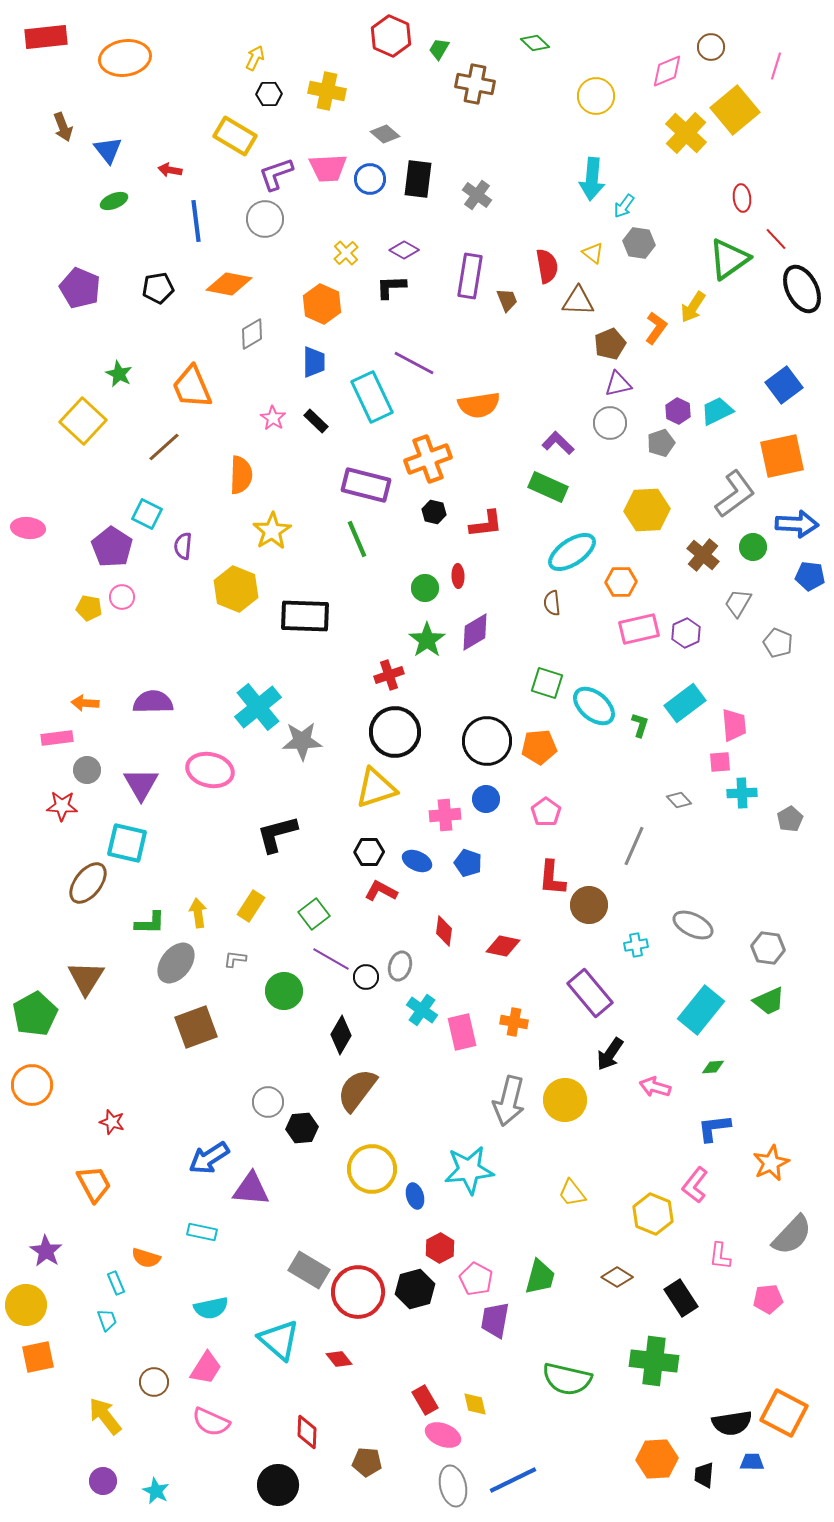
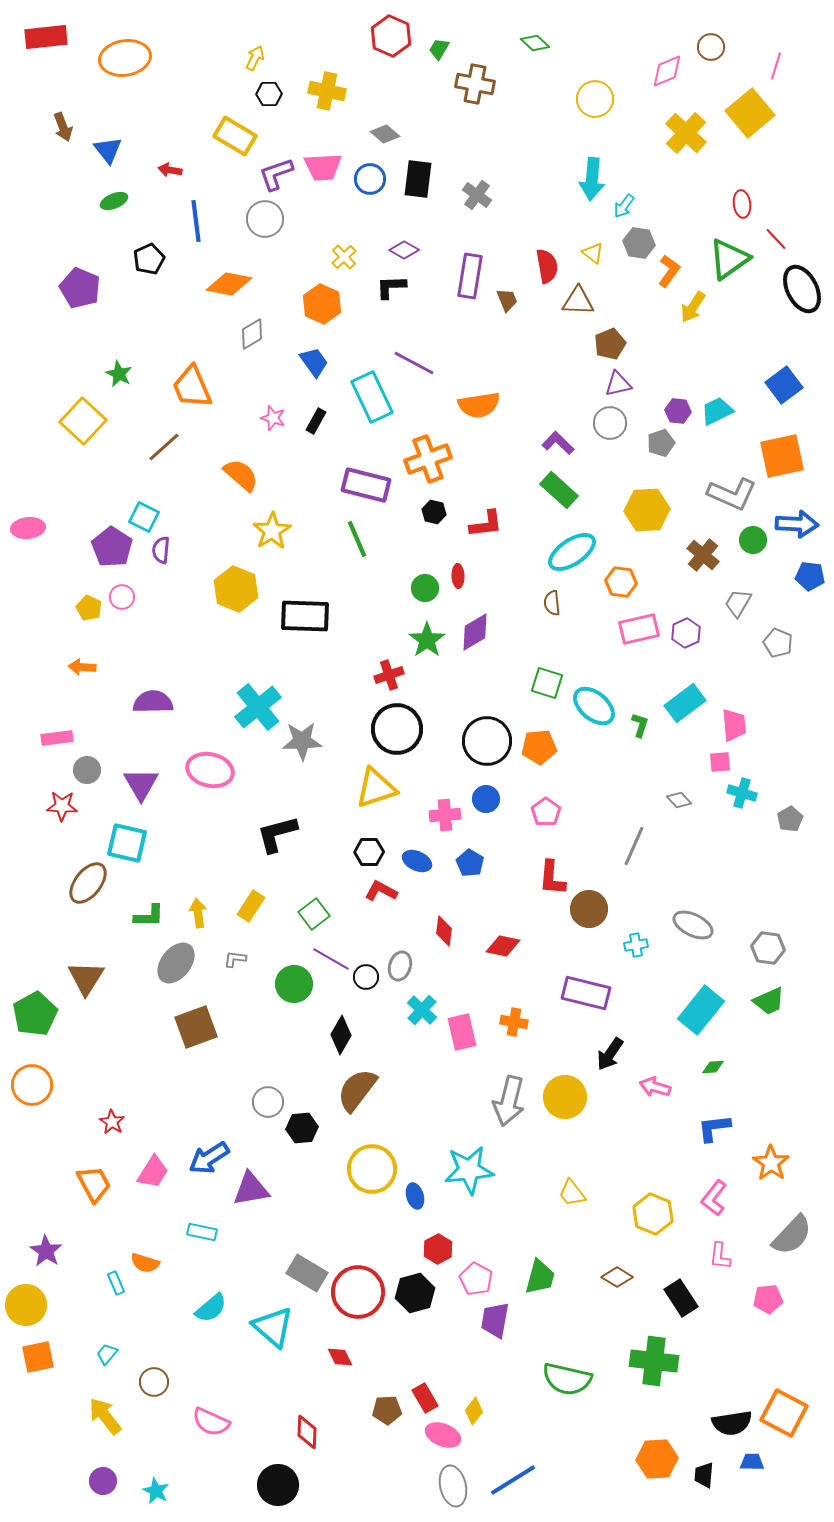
yellow circle at (596, 96): moved 1 px left, 3 px down
yellow square at (735, 110): moved 15 px right, 3 px down
pink trapezoid at (328, 168): moved 5 px left, 1 px up
red ellipse at (742, 198): moved 6 px down
yellow cross at (346, 253): moved 2 px left, 4 px down
black pentagon at (158, 288): moved 9 px left, 29 px up; rotated 16 degrees counterclockwise
orange L-shape at (656, 328): moved 13 px right, 57 px up
blue trapezoid at (314, 362): rotated 36 degrees counterclockwise
purple hexagon at (678, 411): rotated 20 degrees counterclockwise
pink star at (273, 418): rotated 15 degrees counterclockwise
black rectangle at (316, 421): rotated 75 degrees clockwise
orange semicircle at (241, 475): rotated 51 degrees counterclockwise
green rectangle at (548, 487): moved 11 px right, 3 px down; rotated 18 degrees clockwise
gray L-shape at (735, 494): moved 3 px left; rotated 60 degrees clockwise
cyan square at (147, 514): moved 3 px left, 3 px down
pink ellipse at (28, 528): rotated 12 degrees counterclockwise
purple semicircle at (183, 546): moved 22 px left, 4 px down
green circle at (753, 547): moved 7 px up
orange hexagon at (621, 582): rotated 8 degrees clockwise
yellow pentagon at (89, 608): rotated 15 degrees clockwise
orange arrow at (85, 703): moved 3 px left, 36 px up
black circle at (395, 732): moved 2 px right, 3 px up
cyan cross at (742, 793): rotated 20 degrees clockwise
blue pentagon at (468, 863): moved 2 px right; rotated 12 degrees clockwise
brown circle at (589, 905): moved 4 px down
green L-shape at (150, 923): moved 1 px left, 7 px up
green circle at (284, 991): moved 10 px right, 7 px up
purple rectangle at (590, 993): moved 4 px left; rotated 36 degrees counterclockwise
cyan cross at (422, 1010): rotated 8 degrees clockwise
yellow circle at (565, 1100): moved 3 px up
red star at (112, 1122): rotated 15 degrees clockwise
orange star at (771, 1163): rotated 12 degrees counterclockwise
pink L-shape at (695, 1185): moved 19 px right, 13 px down
purple triangle at (251, 1189): rotated 15 degrees counterclockwise
red hexagon at (440, 1248): moved 2 px left, 1 px down
orange semicircle at (146, 1258): moved 1 px left, 5 px down
gray rectangle at (309, 1270): moved 2 px left, 3 px down
black hexagon at (415, 1289): moved 4 px down
cyan semicircle at (211, 1308): rotated 28 degrees counterclockwise
cyan trapezoid at (107, 1320): moved 34 px down; rotated 120 degrees counterclockwise
cyan triangle at (279, 1340): moved 6 px left, 13 px up
red diamond at (339, 1359): moved 1 px right, 2 px up; rotated 12 degrees clockwise
pink trapezoid at (206, 1368): moved 53 px left, 196 px up
red rectangle at (425, 1400): moved 2 px up
yellow diamond at (475, 1404): moved 1 px left, 7 px down; rotated 52 degrees clockwise
brown pentagon at (367, 1462): moved 20 px right, 52 px up; rotated 8 degrees counterclockwise
blue line at (513, 1480): rotated 6 degrees counterclockwise
